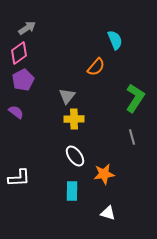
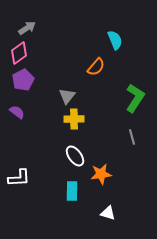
purple semicircle: moved 1 px right
orange star: moved 3 px left
